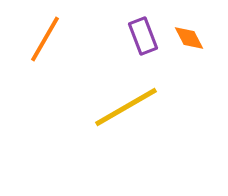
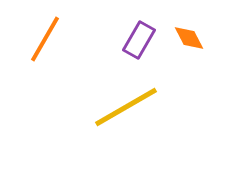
purple rectangle: moved 4 px left, 4 px down; rotated 51 degrees clockwise
